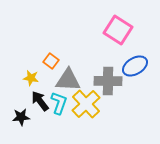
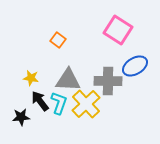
orange square: moved 7 px right, 21 px up
